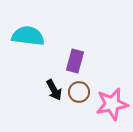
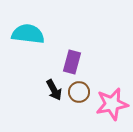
cyan semicircle: moved 2 px up
purple rectangle: moved 3 px left, 1 px down
